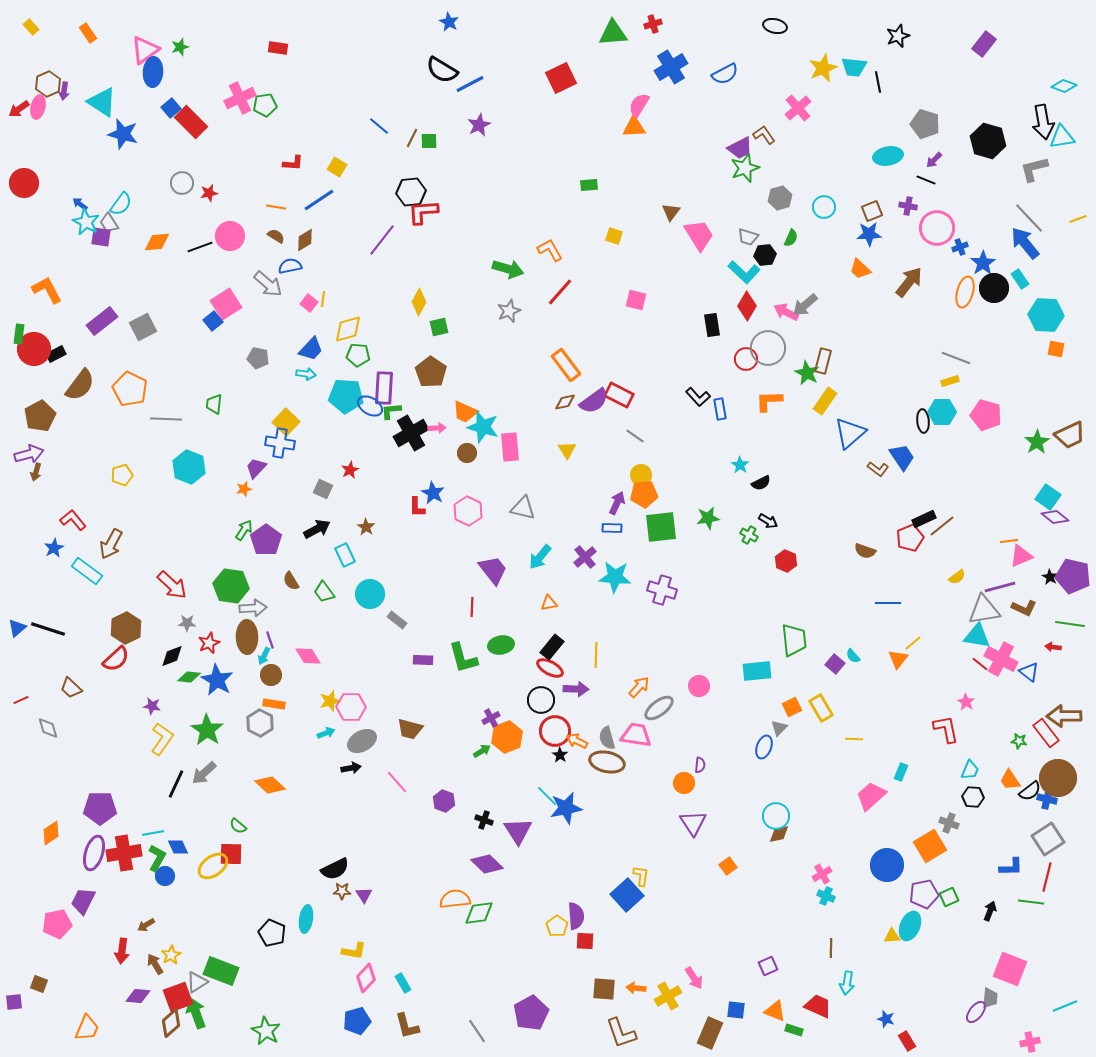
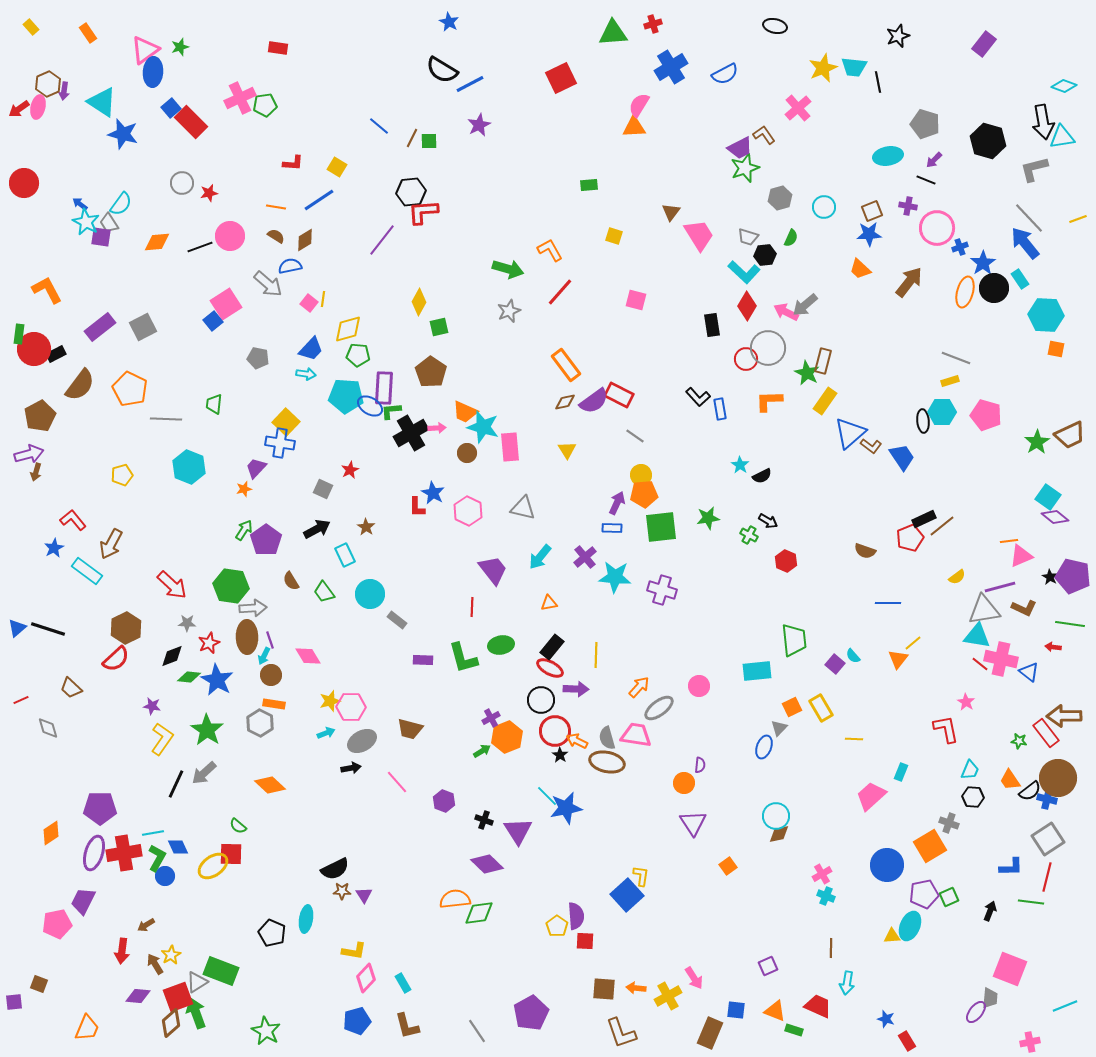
purple rectangle at (102, 321): moved 2 px left, 6 px down
brown L-shape at (878, 469): moved 7 px left, 23 px up
black semicircle at (761, 483): moved 1 px right, 7 px up
pink cross at (1001, 659): rotated 16 degrees counterclockwise
